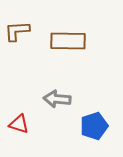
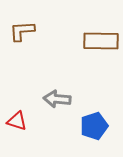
brown L-shape: moved 5 px right
brown rectangle: moved 33 px right
red triangle: moved 2 px left, 3 px up
